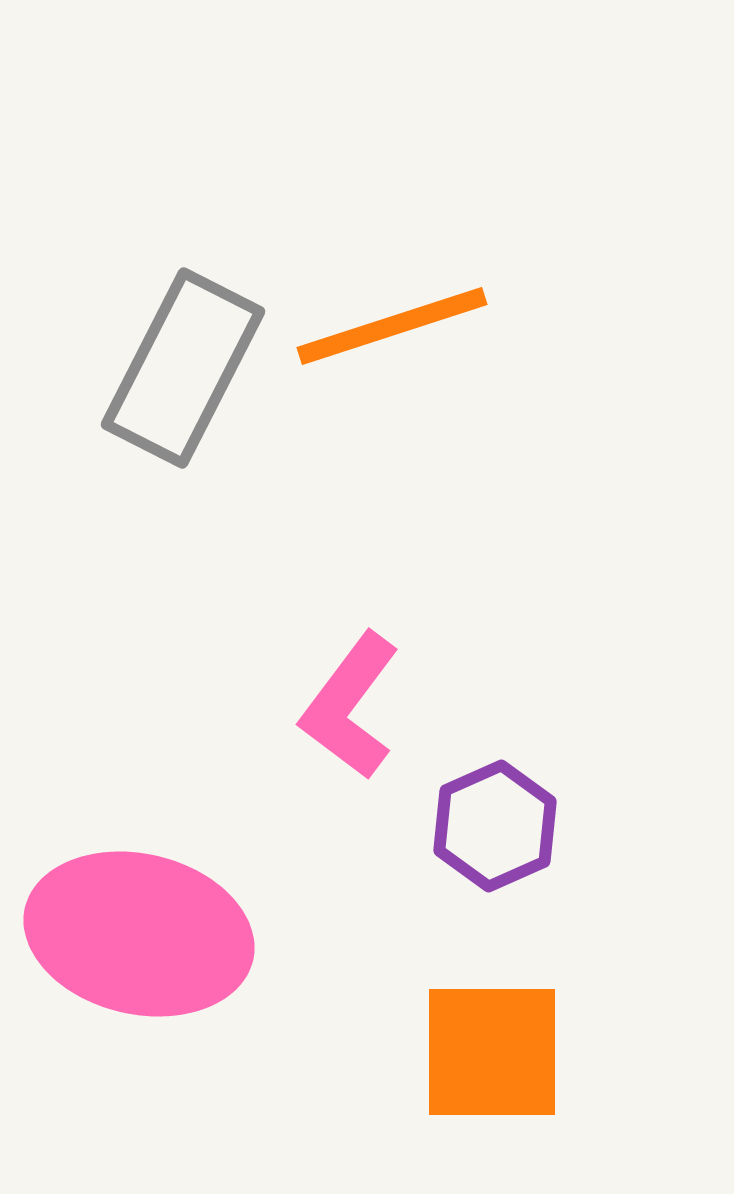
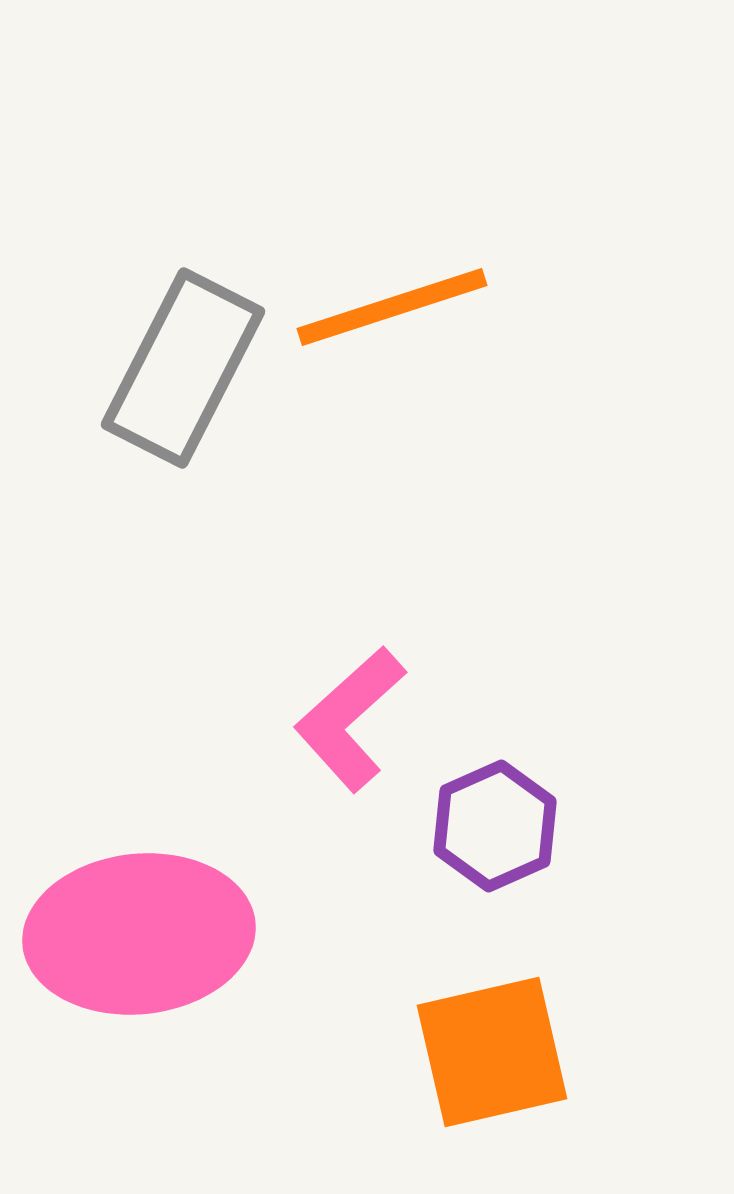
orange line: moved 19 px up
pink L-shape: moved 13 px down; rotated 11 degrees clockwise
pink ellipse: rotated 19 degrees counterclockwise
orange square: rotated 13 degrees counterclockwise
